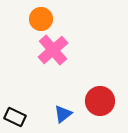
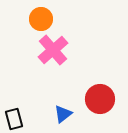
red circle: moved 2 px up
black rectangle: moved 1 px left, 2 px down; rotated 50 degrees clockwise
